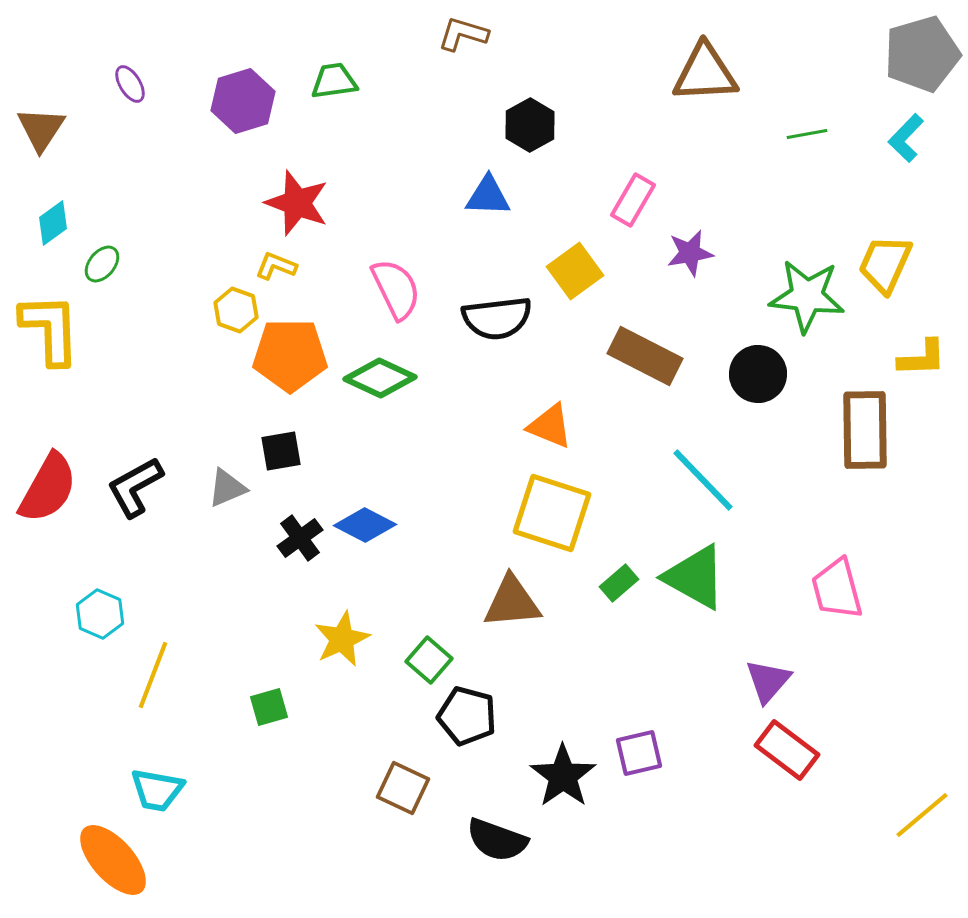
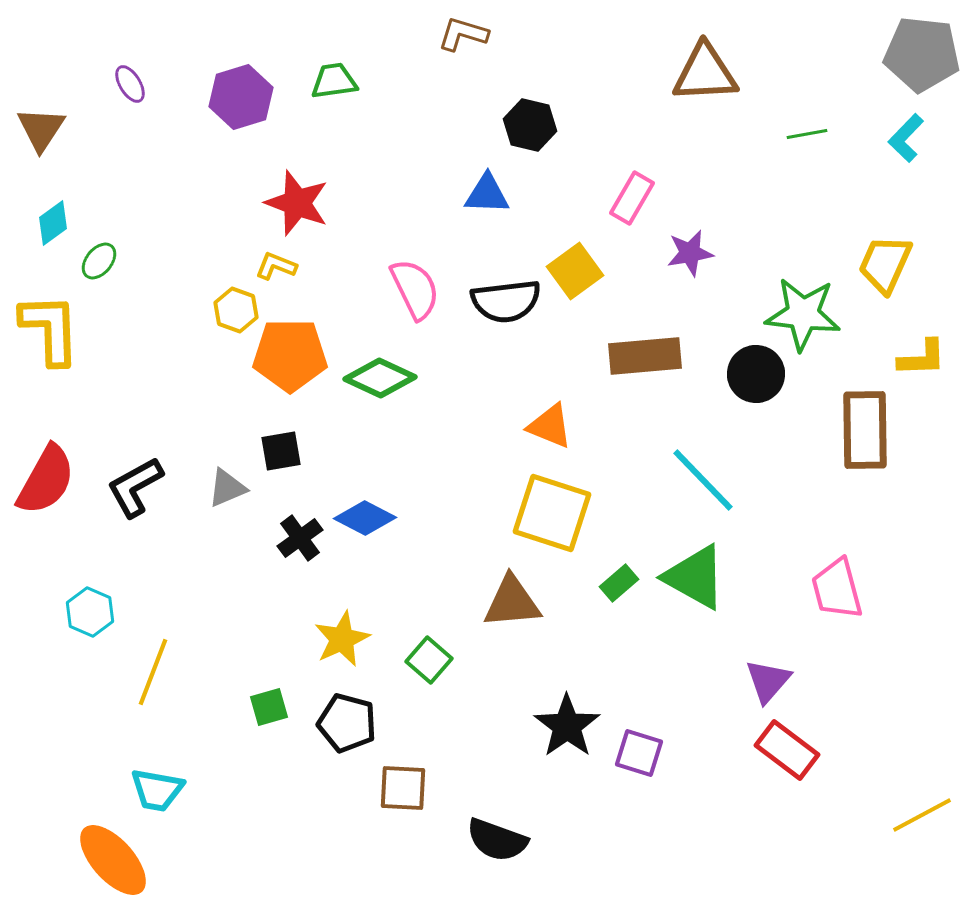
gray pentagon at (922, 54): rotated 22 degrees clockwise
purple hexagon at (243, 101): moved 2 px left, 4 px up
black hexagon at (530, 125): rotated 18 degrees counterclockwise
blue triangle at (488, 196): moved 1 px left, 2 px up
pink rectangle at (633, 200): moved 1 px left, 2 px up
green ellipse at (102, 264): moved 3 px left, 3 px up
pink semicircle at (396, 289): moved 19 px right
green star at (807, 296): moved 4 px left, 18 px down
black semicircle at (497, 318): moved 9 px right, 17 px up
brown rectangle at (645, 356): rotated 32 degrees counterclockwise
black circle at (758, 374): moved 2 px left
red semicircle at (48, 488): moved 2 px left, 8 px up
blue diamond at (365, 525): moved 7 px up
cyan hexagon at (100, 614): moved 10 px left, 2 px up
yellow line at (153, 675): moved 3 px up
black pentagon at (467, 716): moved 120 px left, 7 px down
purple square at (639, 753): rotated 30 degrees clockwise
black star at (563, 776): moved 4 px right, 50 px up
brown square at (403, 788): rotated 22 degrees counterclockwise
yellow line at (922, 815): rotated 12 degrees clockwise
